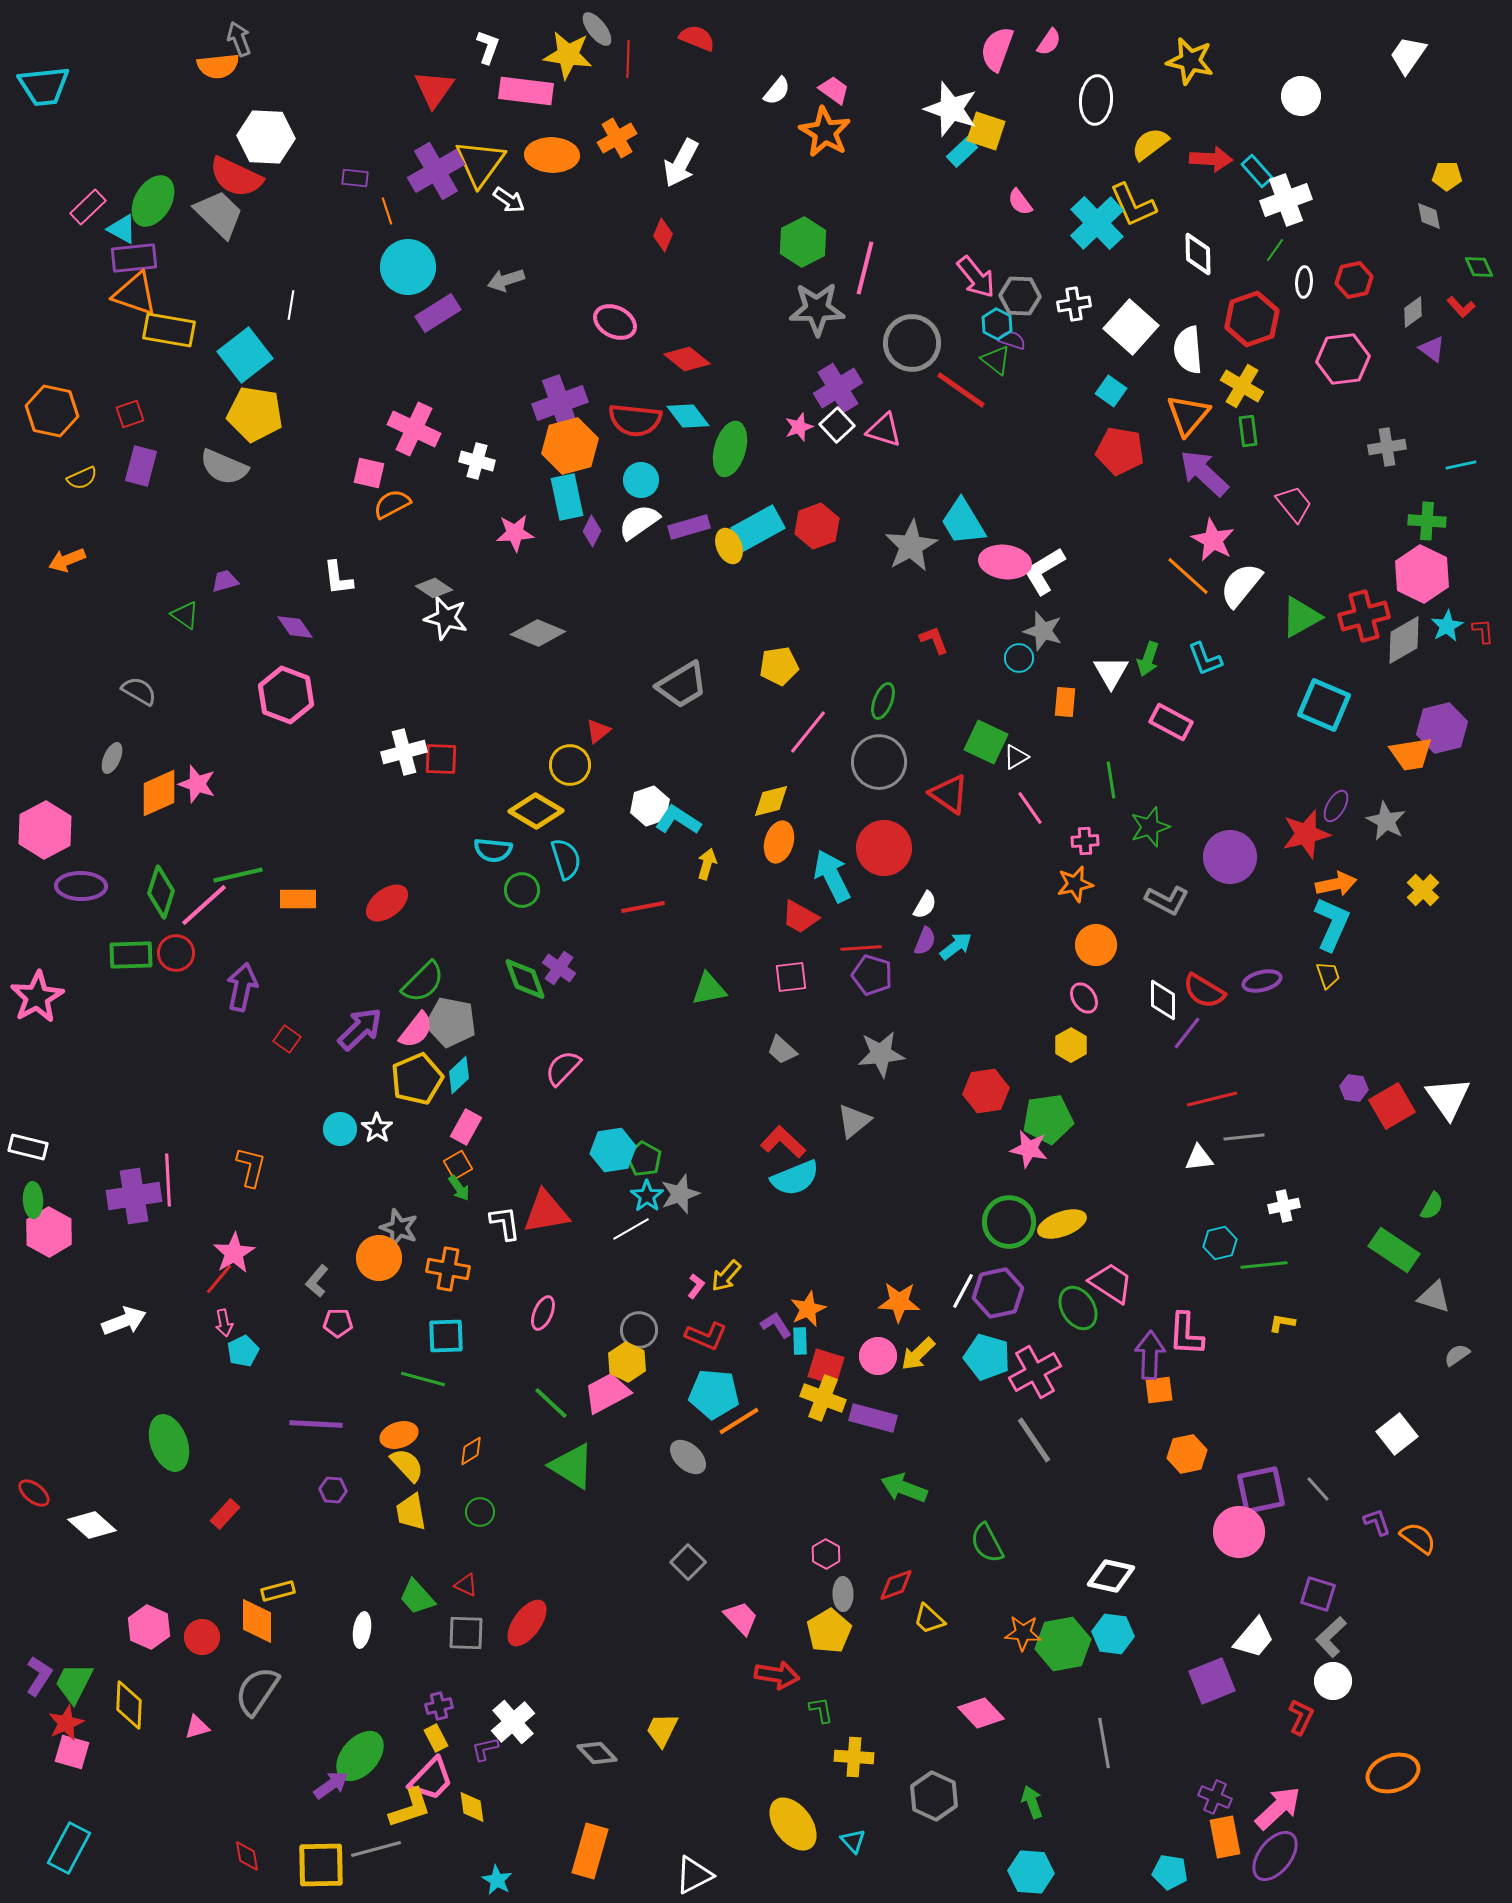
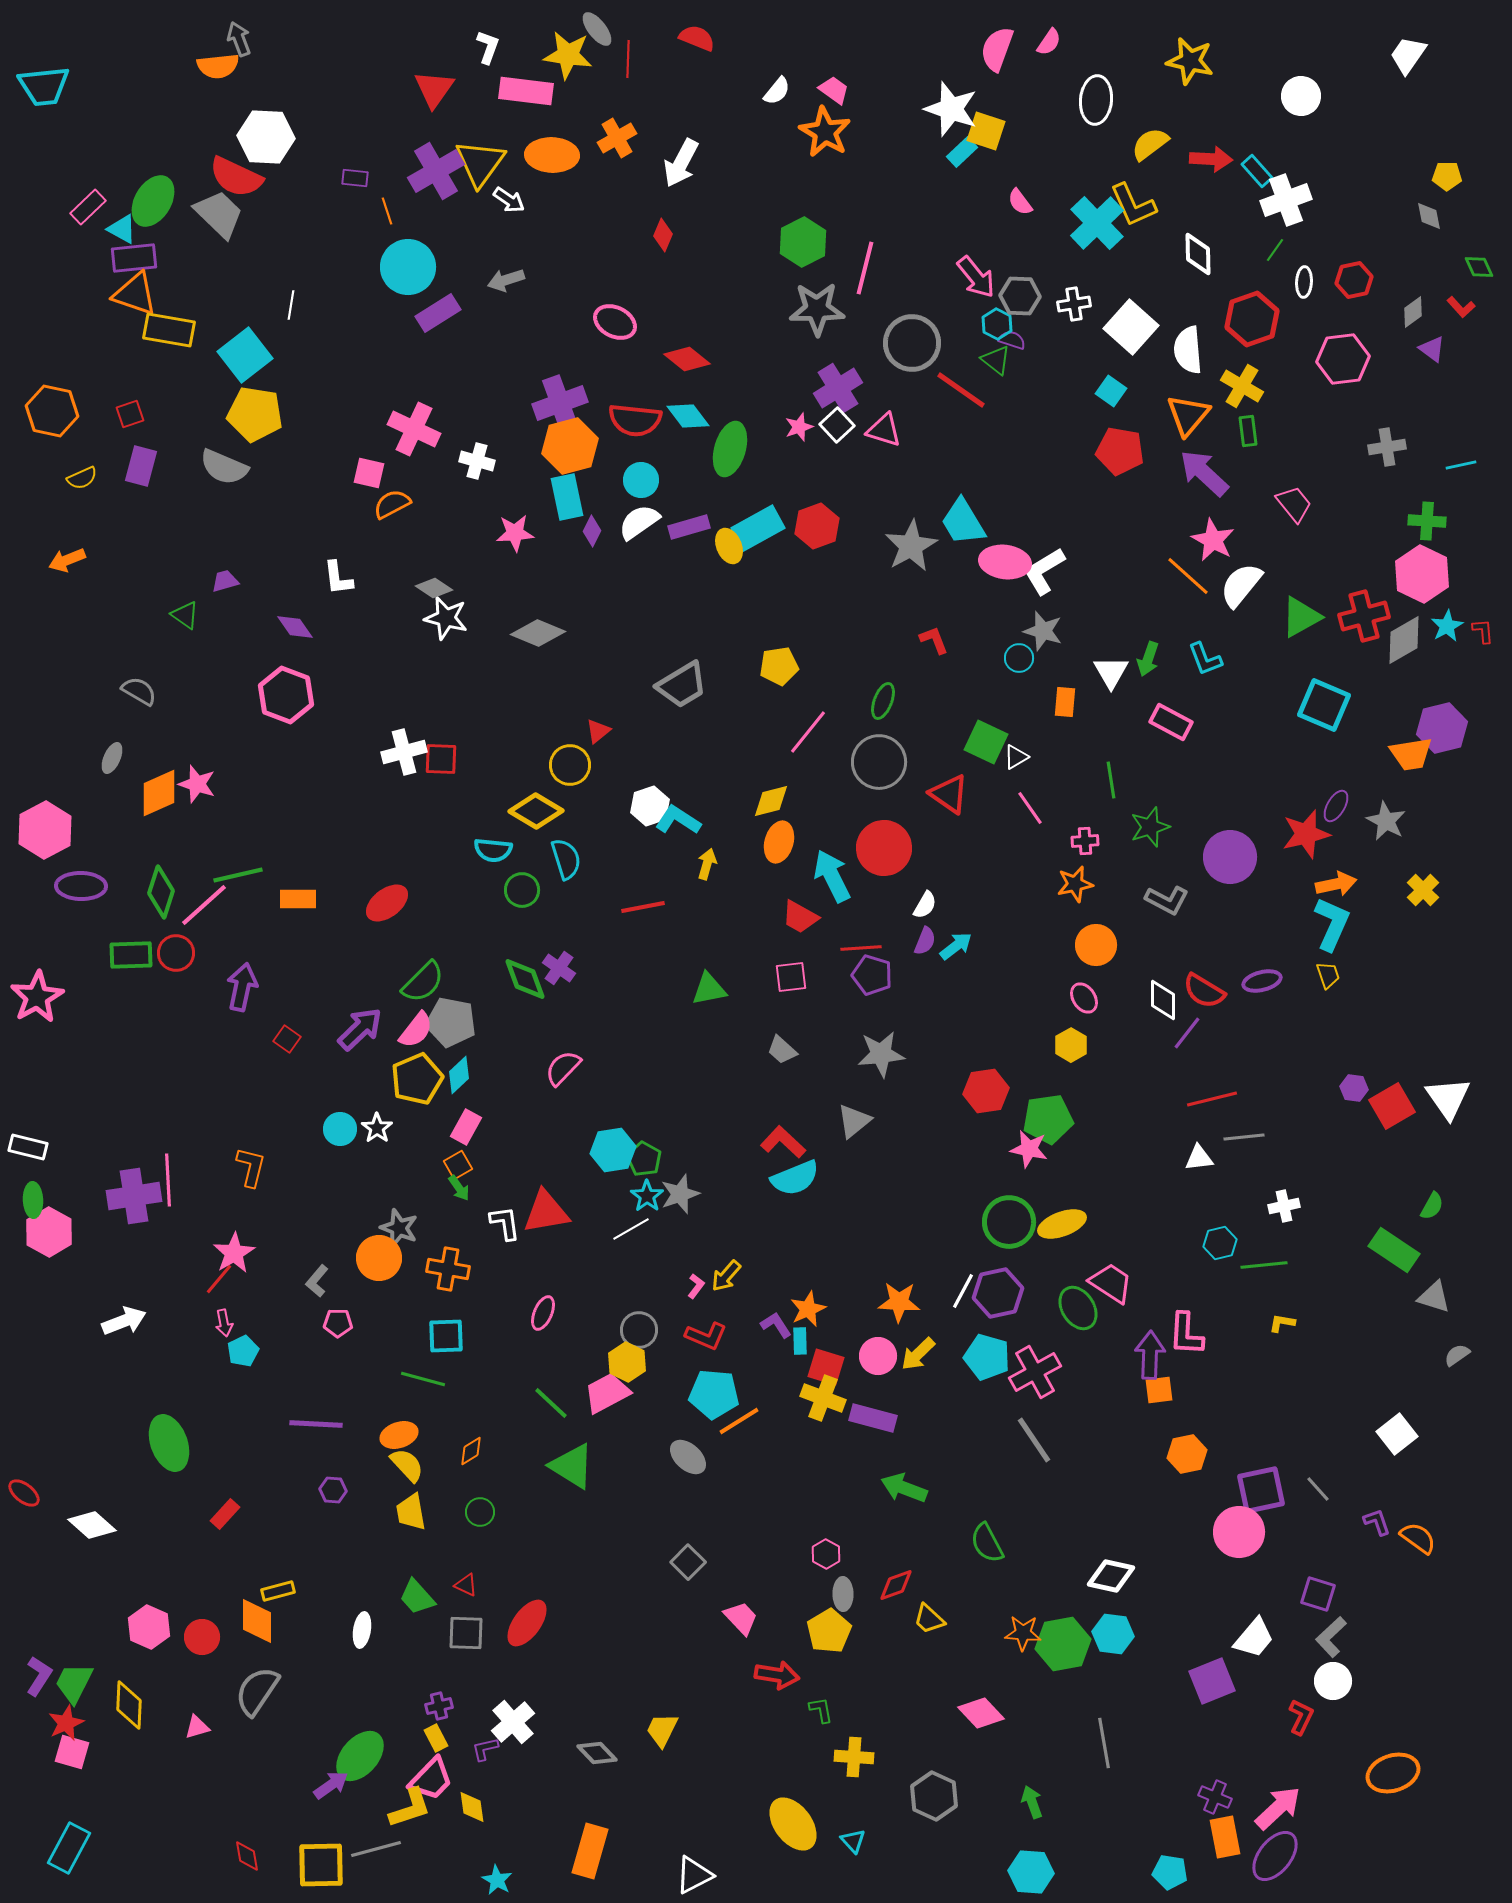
red ellipse at (34, 1493): moved 10 px left
